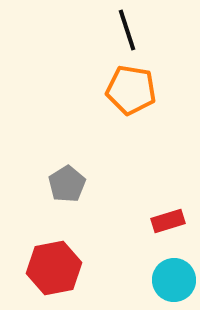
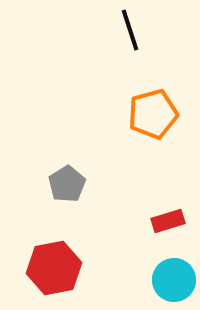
black line: moved 3 px right
orange pentagon: moved 22 px right, 24 px down; rotated 24 degrees counterclockwise
